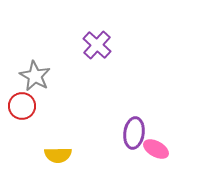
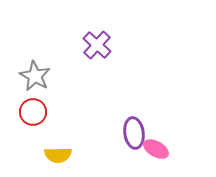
red circle: moved 11 px right, 6 px down
purple ellipse: rotated 16 degrees counterclockwise
